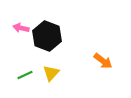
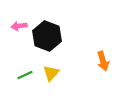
pink arrow: moved 2 px left, 2 px up; rotated 21 degrees counterclockwise
orange arrow: rotated 36 degrees clockwise
